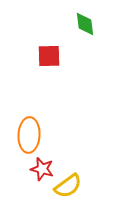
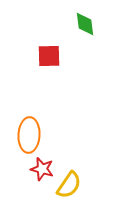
yellow semicircle: moved 1 px right, 1 px up; rotated 20 degrees counterclockwise
